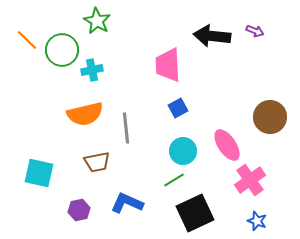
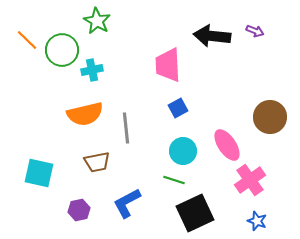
green line: rotated 50 degrees clockwise
blue L-shape: rotated 52 degrees counterclockwise
